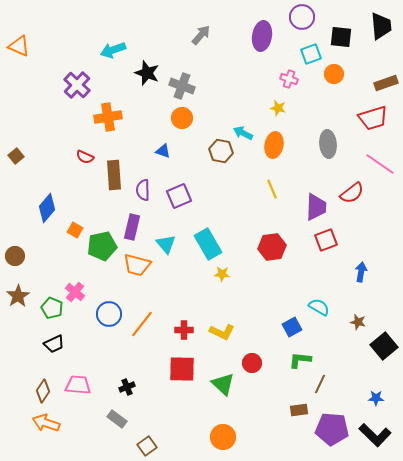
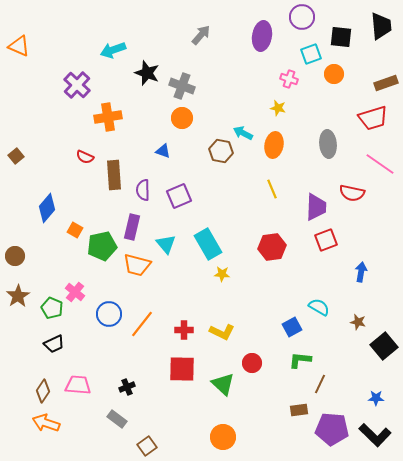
red semicircle at (352, 193): rotated 50 degrees clockwise
